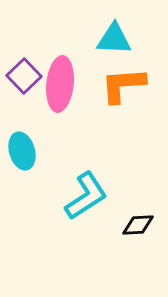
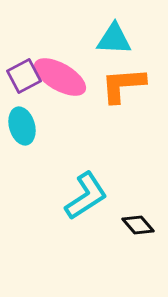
purple square: rotated 16 degrees clockwise
pink ellipse: moved 7 px up; rotated 66 degrees counterclockwise
cyan ellipse: moved 25 px up
black diamond: rotated 52 degrees clockwise
